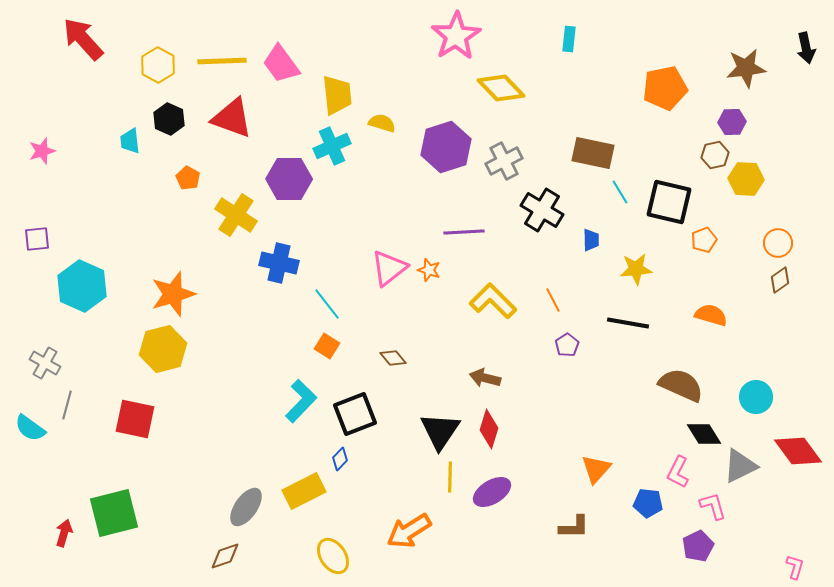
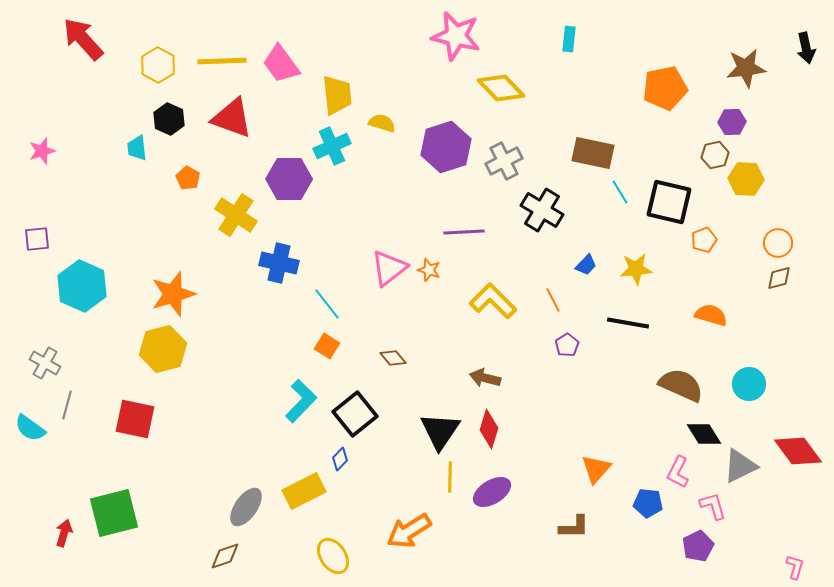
pink star at (456, 36): rotated 27 degrees counterclockwise
cyan trapezoid at (130, 141): moved 7 px right, 7 px down
blue trapezoid at (591, 240): moved 5 px left, 25 px down; rotated 45 degrees clockwise
brown diamond at (780, 280): moved 1 px left, 2 px up; rotated 20 degrees clockwise
cyan circle at (756, 397): moved 7 px left, 13 px up
black square at (355, 414): rotated 18 degrees counterclockwise
